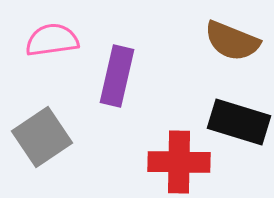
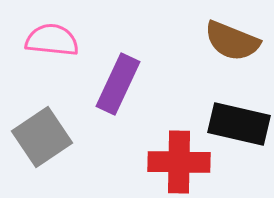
pink semicircle: rotated 14 degrees clockwise
purple rectangle: moved 1 px right, 8 px down; rotated 12 degrees clockwise
black rectangle: moved 2 px down; rotated 4 degrees counterclockwise
